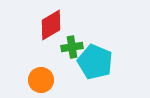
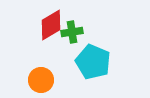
green cross: moved 15 px up
cyan pentagon: moved 2 px left
